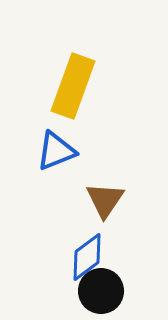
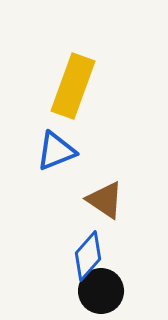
brown triangle: rotated 30 degrees counterclockwise
blue diamond: moved 1 px right, 1 px up; rotated 12 degrees counterclockwise
